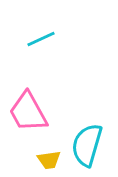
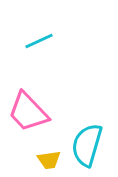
cyan line: moved 2 px left, 2 px down
pink trapezoid: rotated 15 degrees counterclockwise
